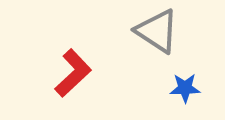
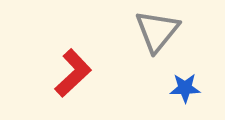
gray triangle: rotated 36 degrees clockwise
